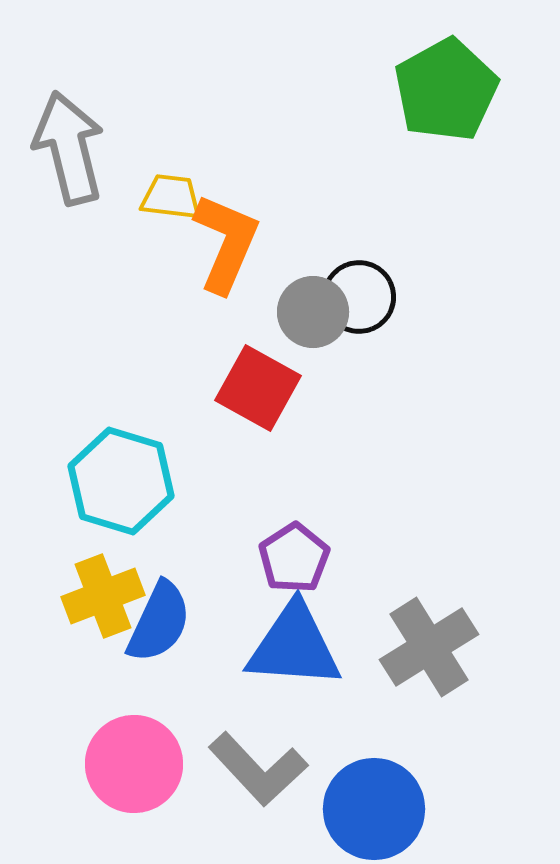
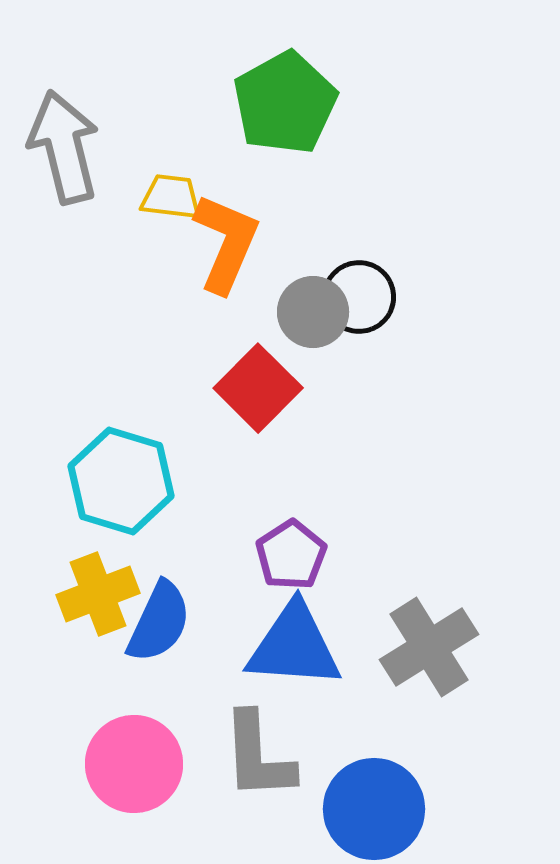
green pentagon: moved 161 px left, 13 px down
gray arrow: moved 5 px left, 1 px up
red square: rotated 16 degrees clockwise
purple pentagon: moved 3 px left, 3 px up
yellow cross: moved 5 px left, 2 px up
gray L-shape: moved 13 px up; rotated 40 degrees clockwise
